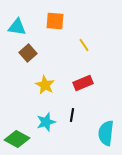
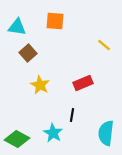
yellow line: moved 20 px right; rotated 16 degrees counterclockwise
yellow star: moved 5 px left
cyan star: moved 7 px right, 11 px down; rotated 24 degrees counterclockwise
